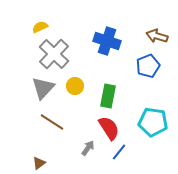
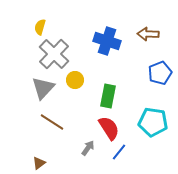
yellow semicircle: rotated 49 degrees counterclockwise
brown arrow: moved 9 px left, 2 px up; rotated 15 degrees counterclockwise
blue pentagon: moved 12 px right, 7 px down
yellow circle: moved 6 px up
